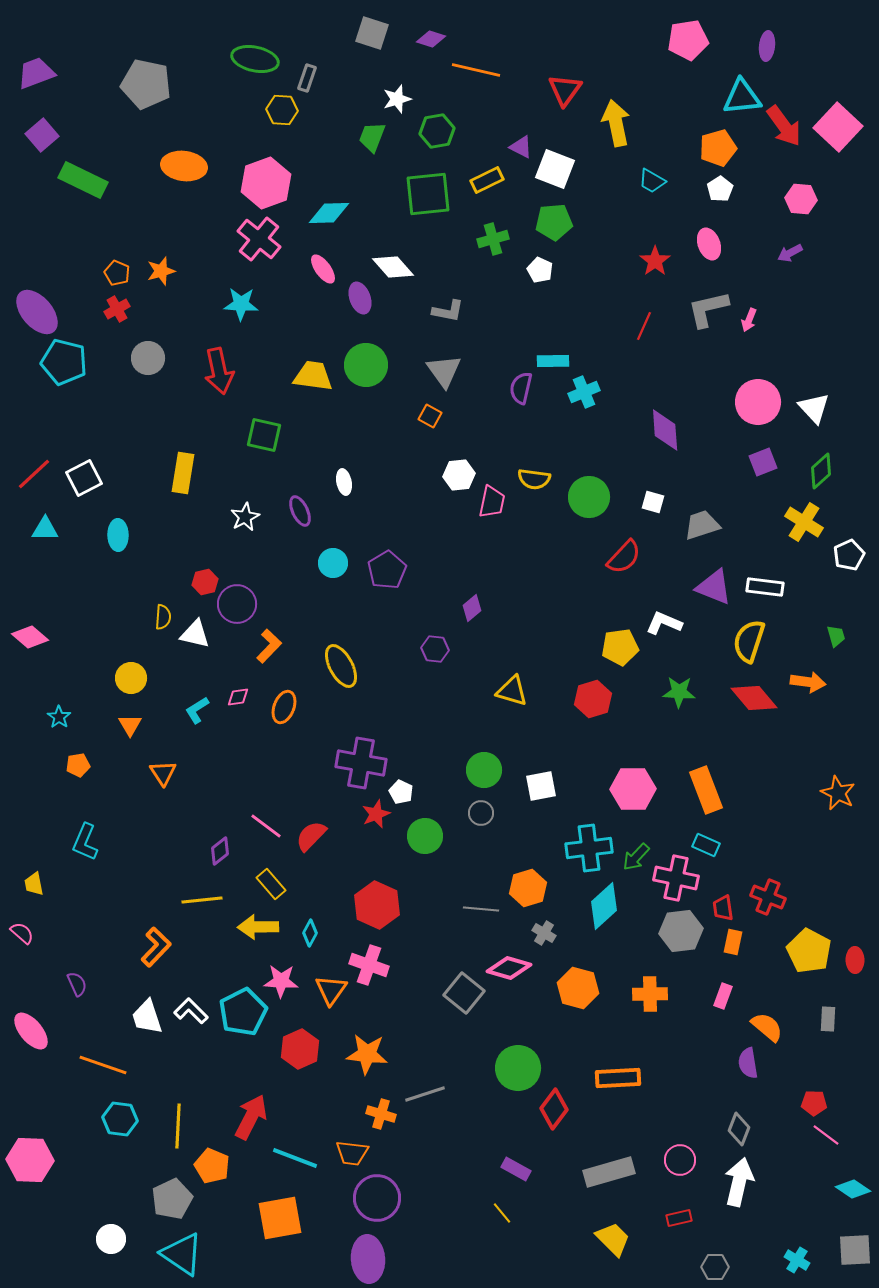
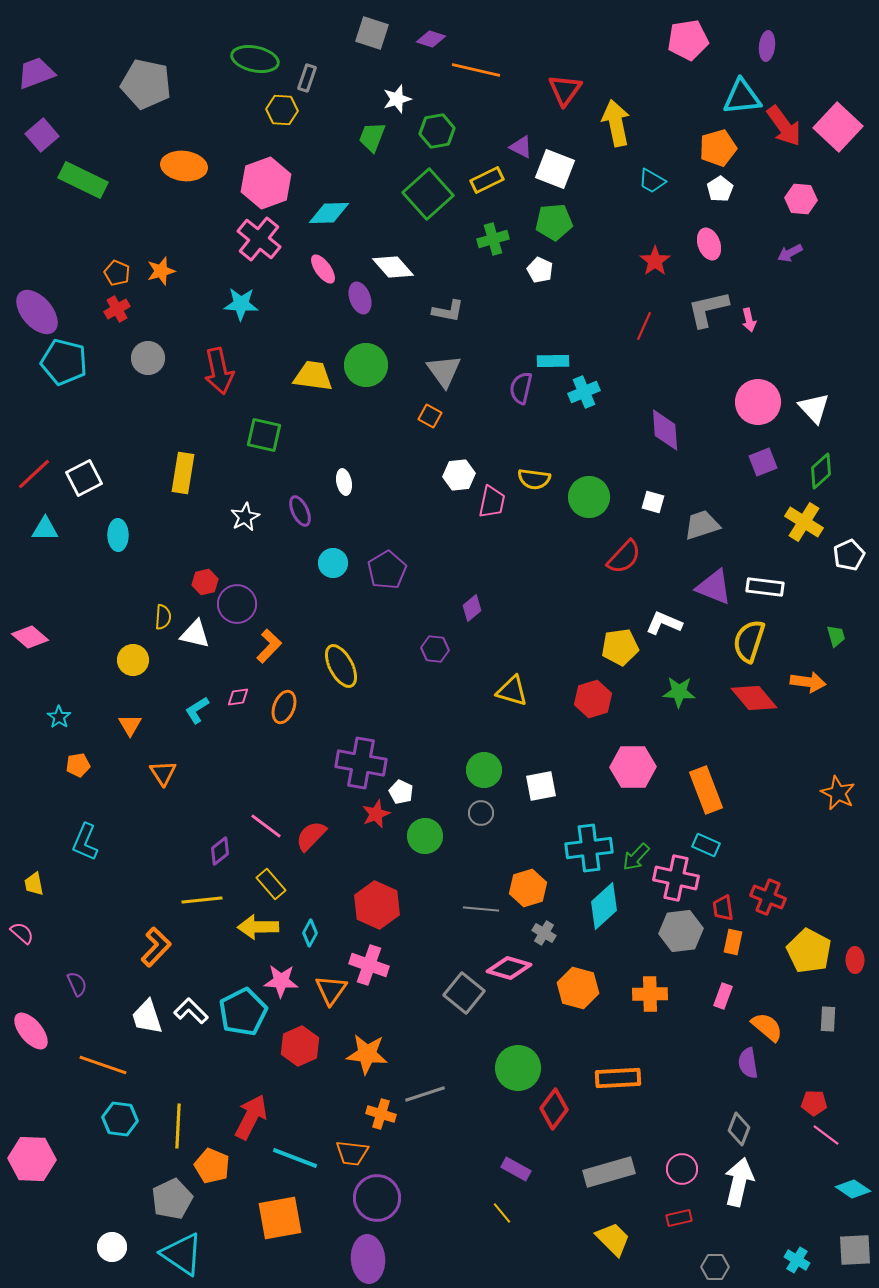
green square at (428, 194): rotated 36 degrees counterclockwise
pink arrow at (749, 320): rotated 35 degrees counterclockwise
yellow circle at (131, 678): moved 2 px right, 18 px up
pink hexagon at (633, 789): moved 22 px up
red hexagon at (300, 1049): moved 3 px up
pink hexagon at (30, 1160): moved 2 px right, 1 px up
pink circle at (680, 1160): moved 2 px right, 9 px down
white circle at (111, 1239): moved 1 px right, 8 px down
